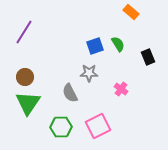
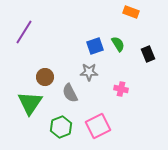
orange rectangle: rotated 21 degrees counterclockwise
black rectangle: moved 3 px up
gray star: moved 1 px up
brown circle: moved 20 px right
pink cross: rotated 24 degrees counterclockwise
green triangle: moved 2 px right
green hexagon: rotated 20 degrees counterclockwise
